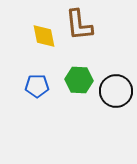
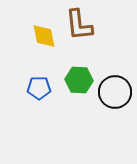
blue pentagon: moved 2 px right, 2 px down
black circle: moved 1 px left, 1 px down
